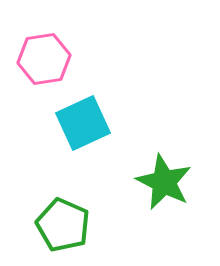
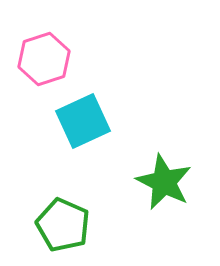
pink hexagon: rotated 9 degrees counterclockwise
cyan square: moved 2 px up
